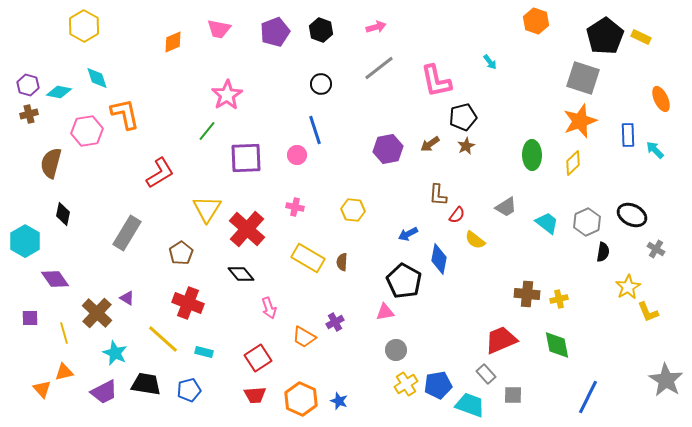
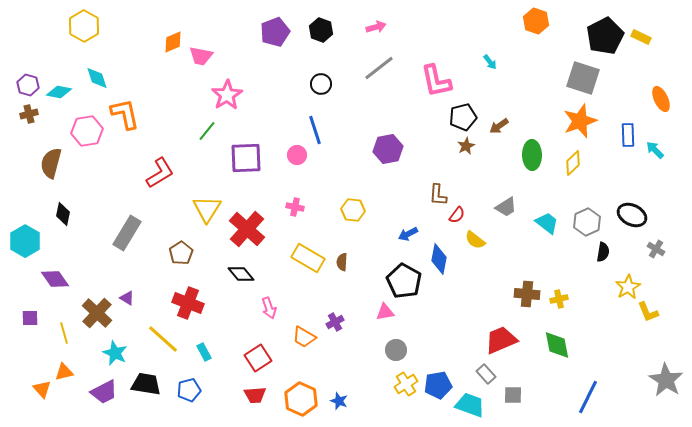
pink trapezoid at (219, 29): moved 18 px left, 27 px down
black pentagon at (605, 36): rotated 6 degrees clockwise
brown arrow at (430, 144): moved 69 px right, 18 px up
cyan rectangle at (204, 352): rotated 48 degrees clockwise
